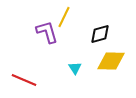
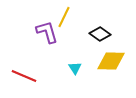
black diamond: rotated 50 degrees clockwise
red line: moved 4 px up
